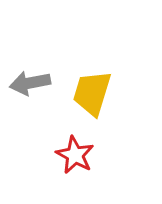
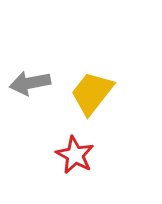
yellow trapezoid: rotated 21 degrees clockwise
